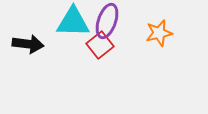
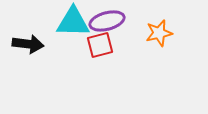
purple ellipse: rotated 56 degrees clockwise
red square: rotated 24 degrees clockwise
